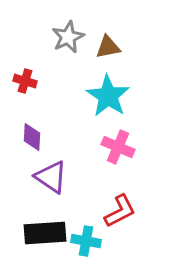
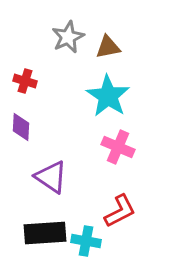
purple diamond: moved 11 px left, 10 px up
